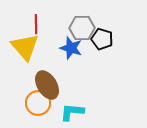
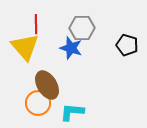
black pentagon: moved 25 px right, 6 px down
